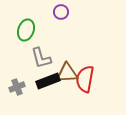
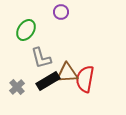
green ellipse: rotated 15 degrees clockwise
black rectangle: rotated 10 degrees counterclockwise
gray cross: rotated 21 degrees counterclockwise
